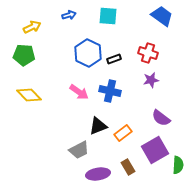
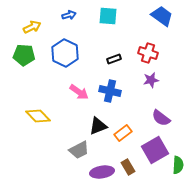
blue hexagon: moved 23 px left
yellow diamond: moved 9 px right, 21 px down
purple ellipse: moved 4 px right, 2 px up
